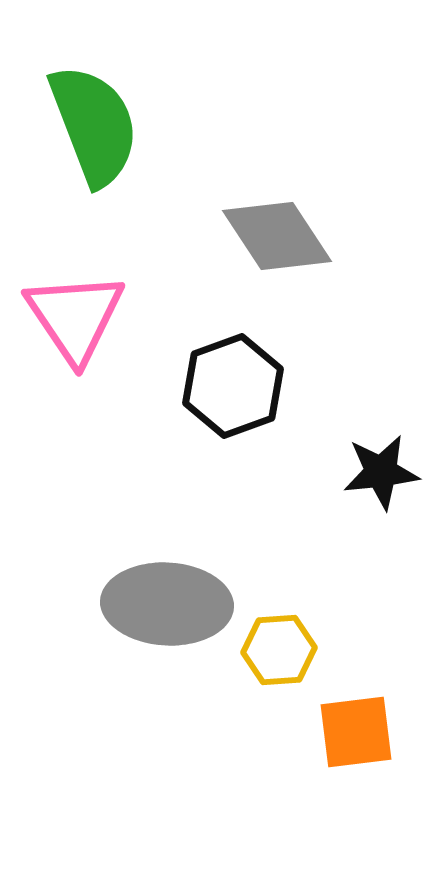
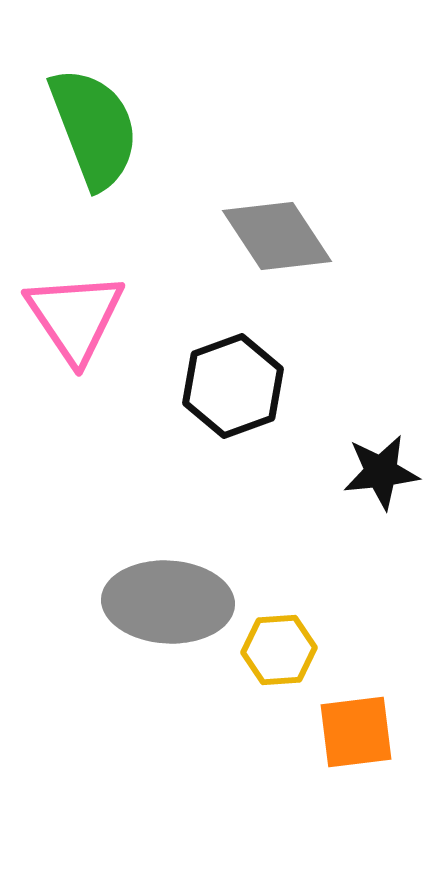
green semicircle: moved 3 px down
gray ellipse: moved 1 px right, 2 px up
